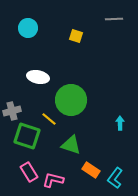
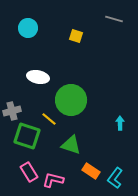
gray line: rotated 18 degrees clockwise
orange rectangle: moved 1 px down
